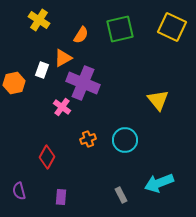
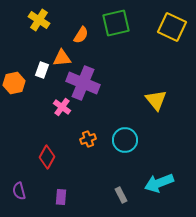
green square: moved 4 px left, 6 px up
orange triangle: moved 1 px left; rotated 24 degrees clockwise
yellow triangle: moved 2 px left
